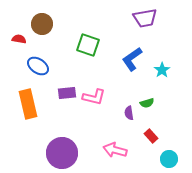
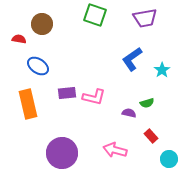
green square: moved 7 px right, 30 px up
purple semicircle: rotated 112 degrees clockwise
